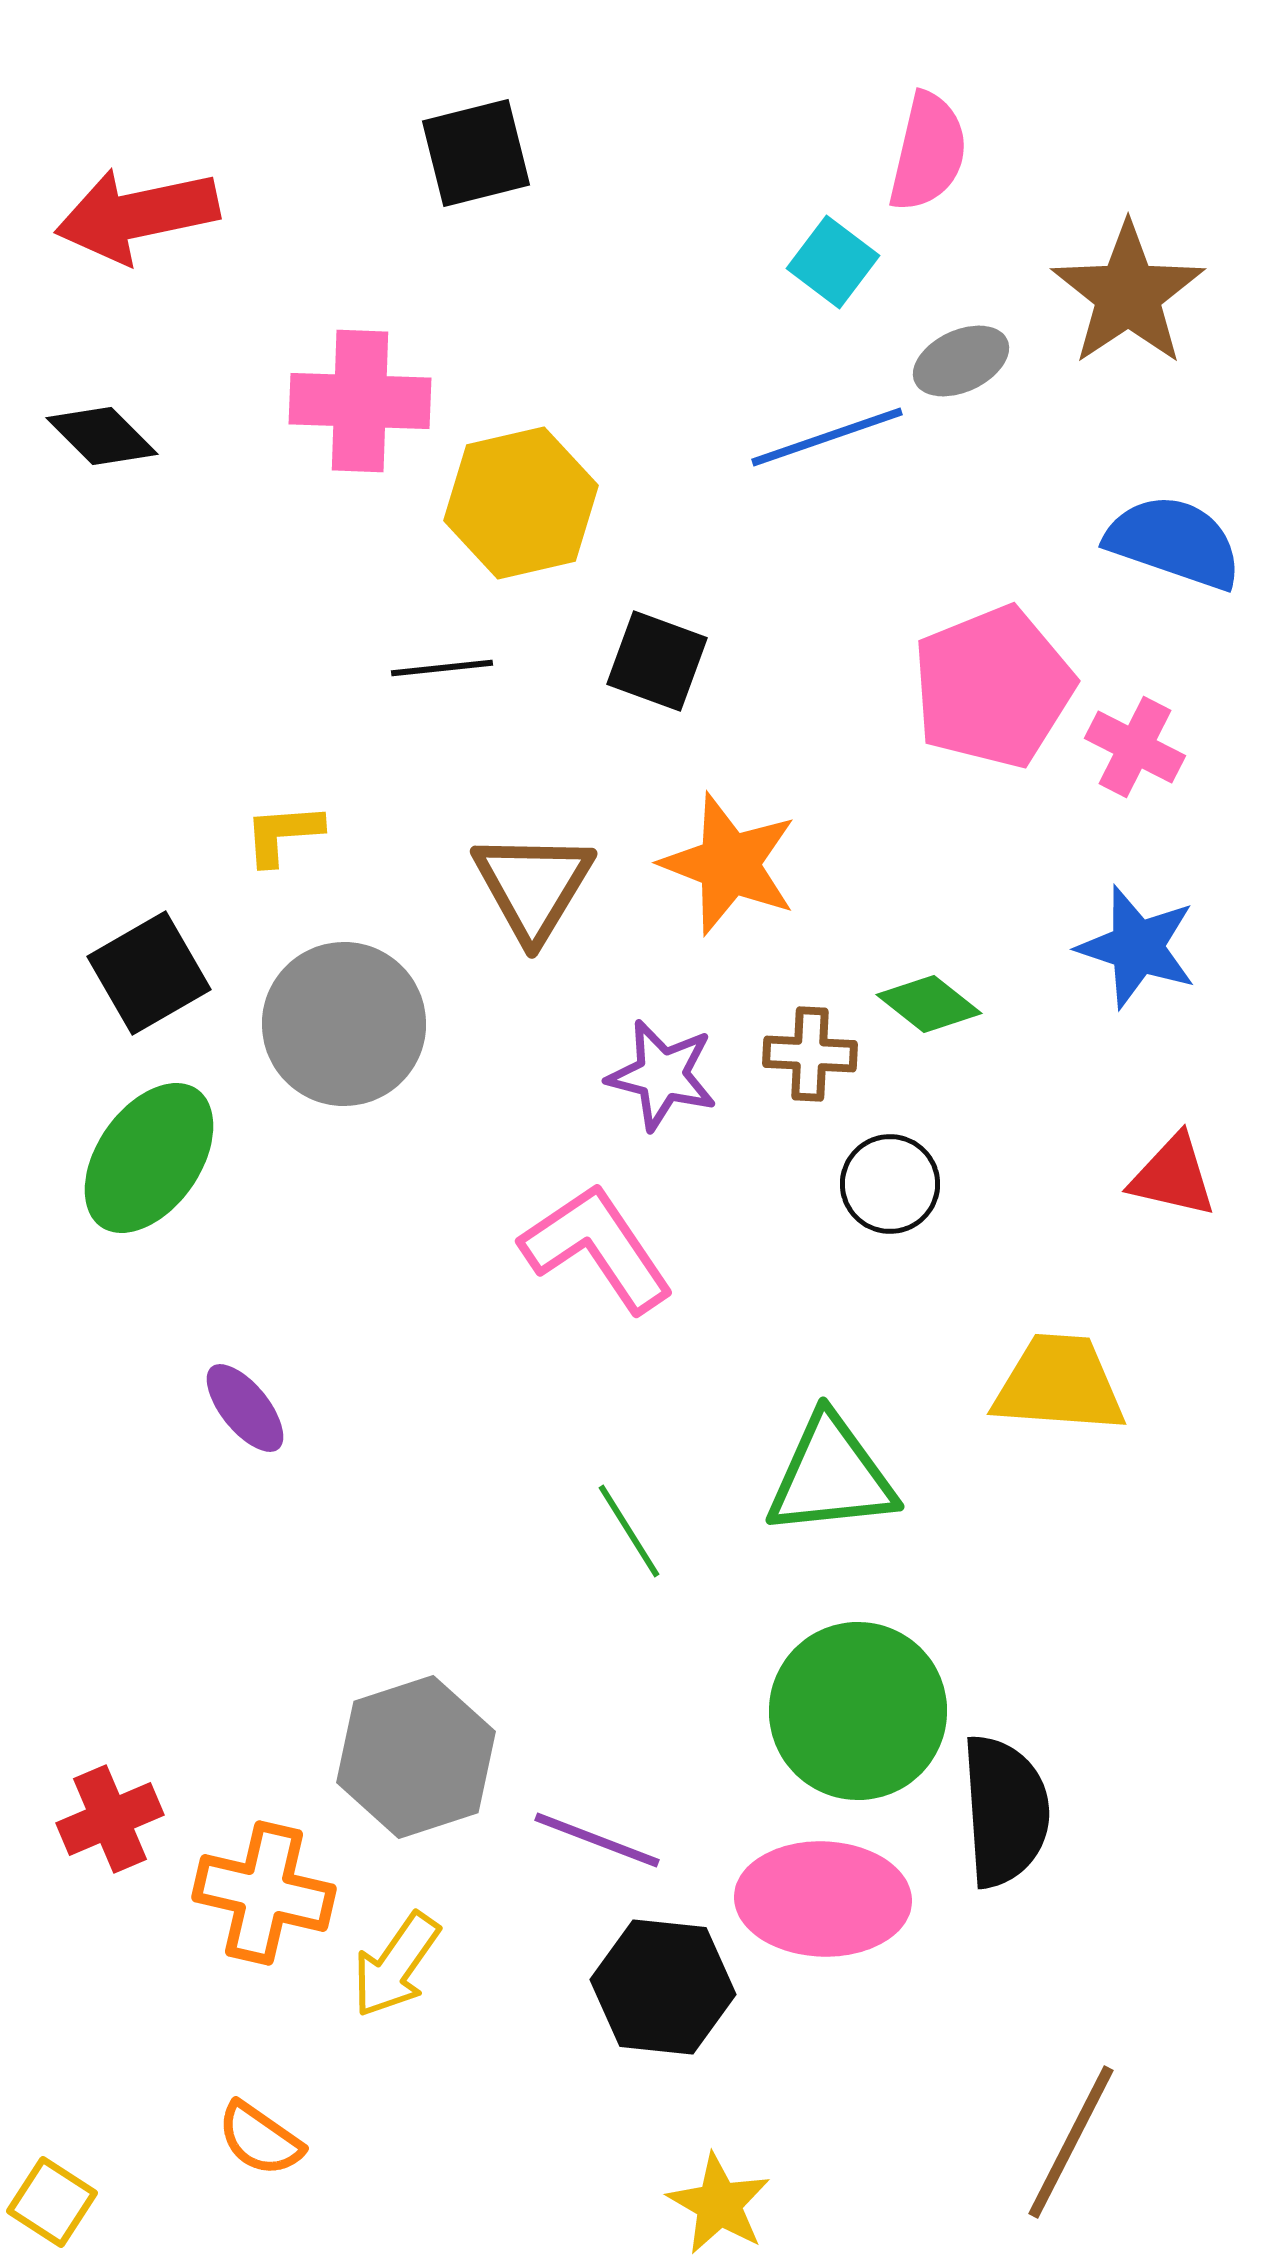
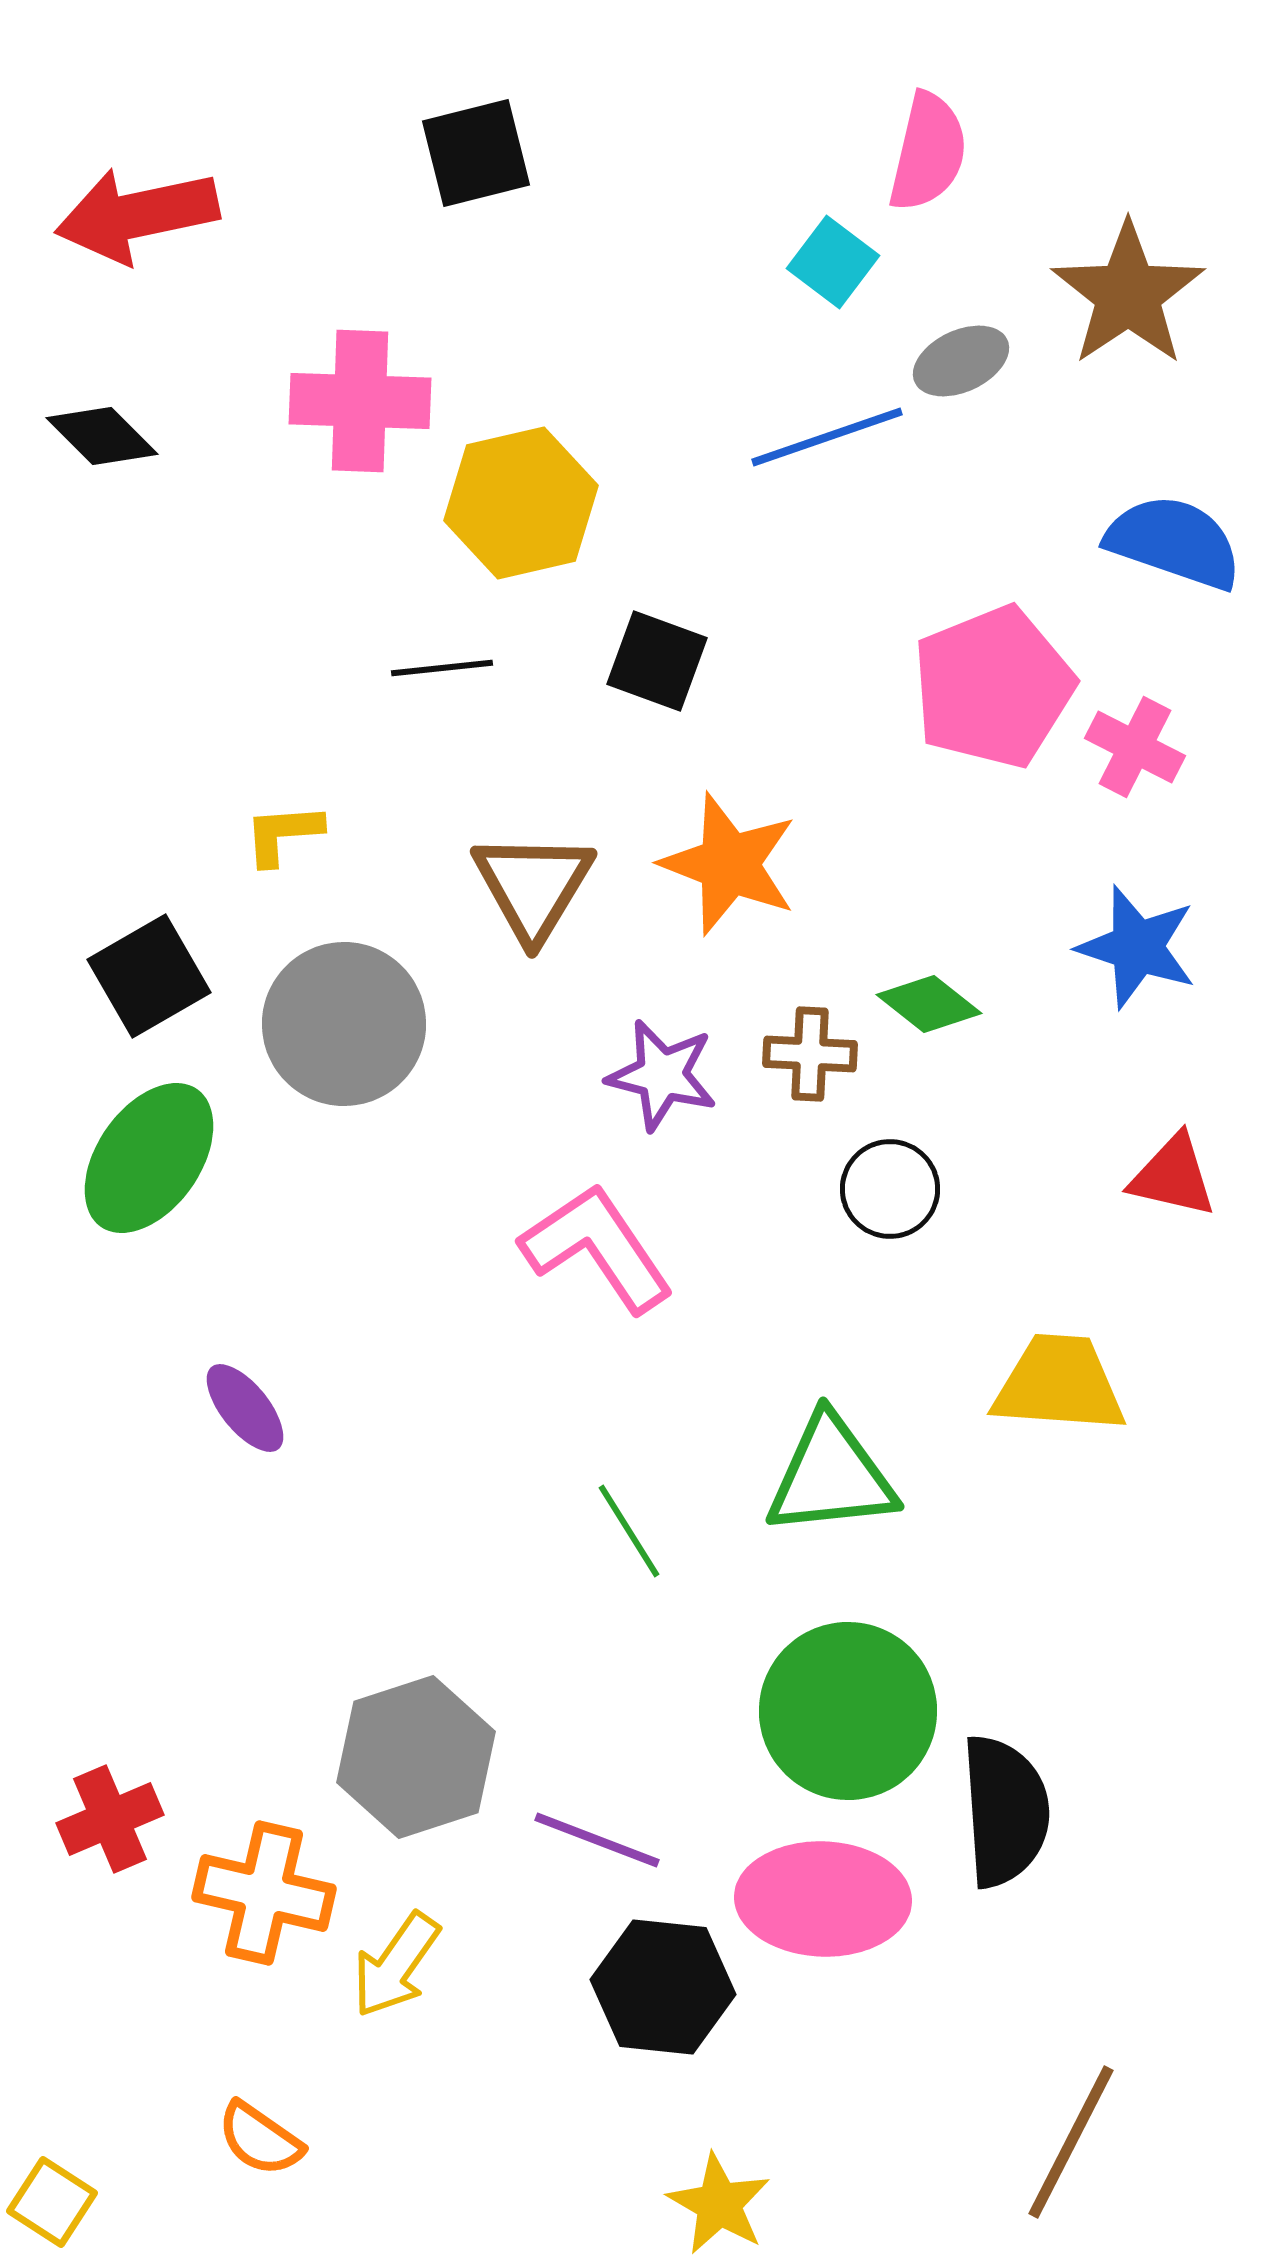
black square at (149, 973): moved 3 px down
black circle at (890, 1184): moved 5 px down
green circle at (858, 1711): moved 10 px left
